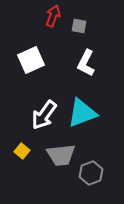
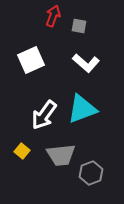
white L-shape: rotated 76 degrees counterclockwise
cyan triangle: moved 4 px up
